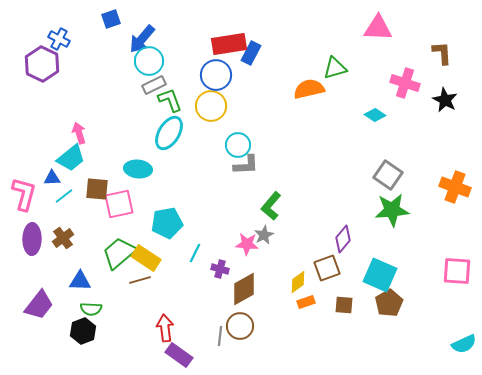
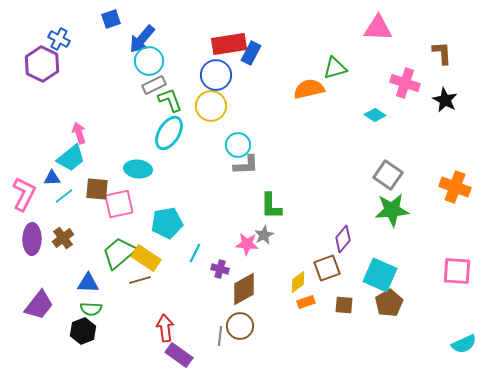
pink L-shape at (24, 194): rotated 12 degrees clockwise
green L-shape at (271, 206): rotated 40 degrees counterclockwise
blue triangle at (80, 281): moved 8 px right, 2 px down
